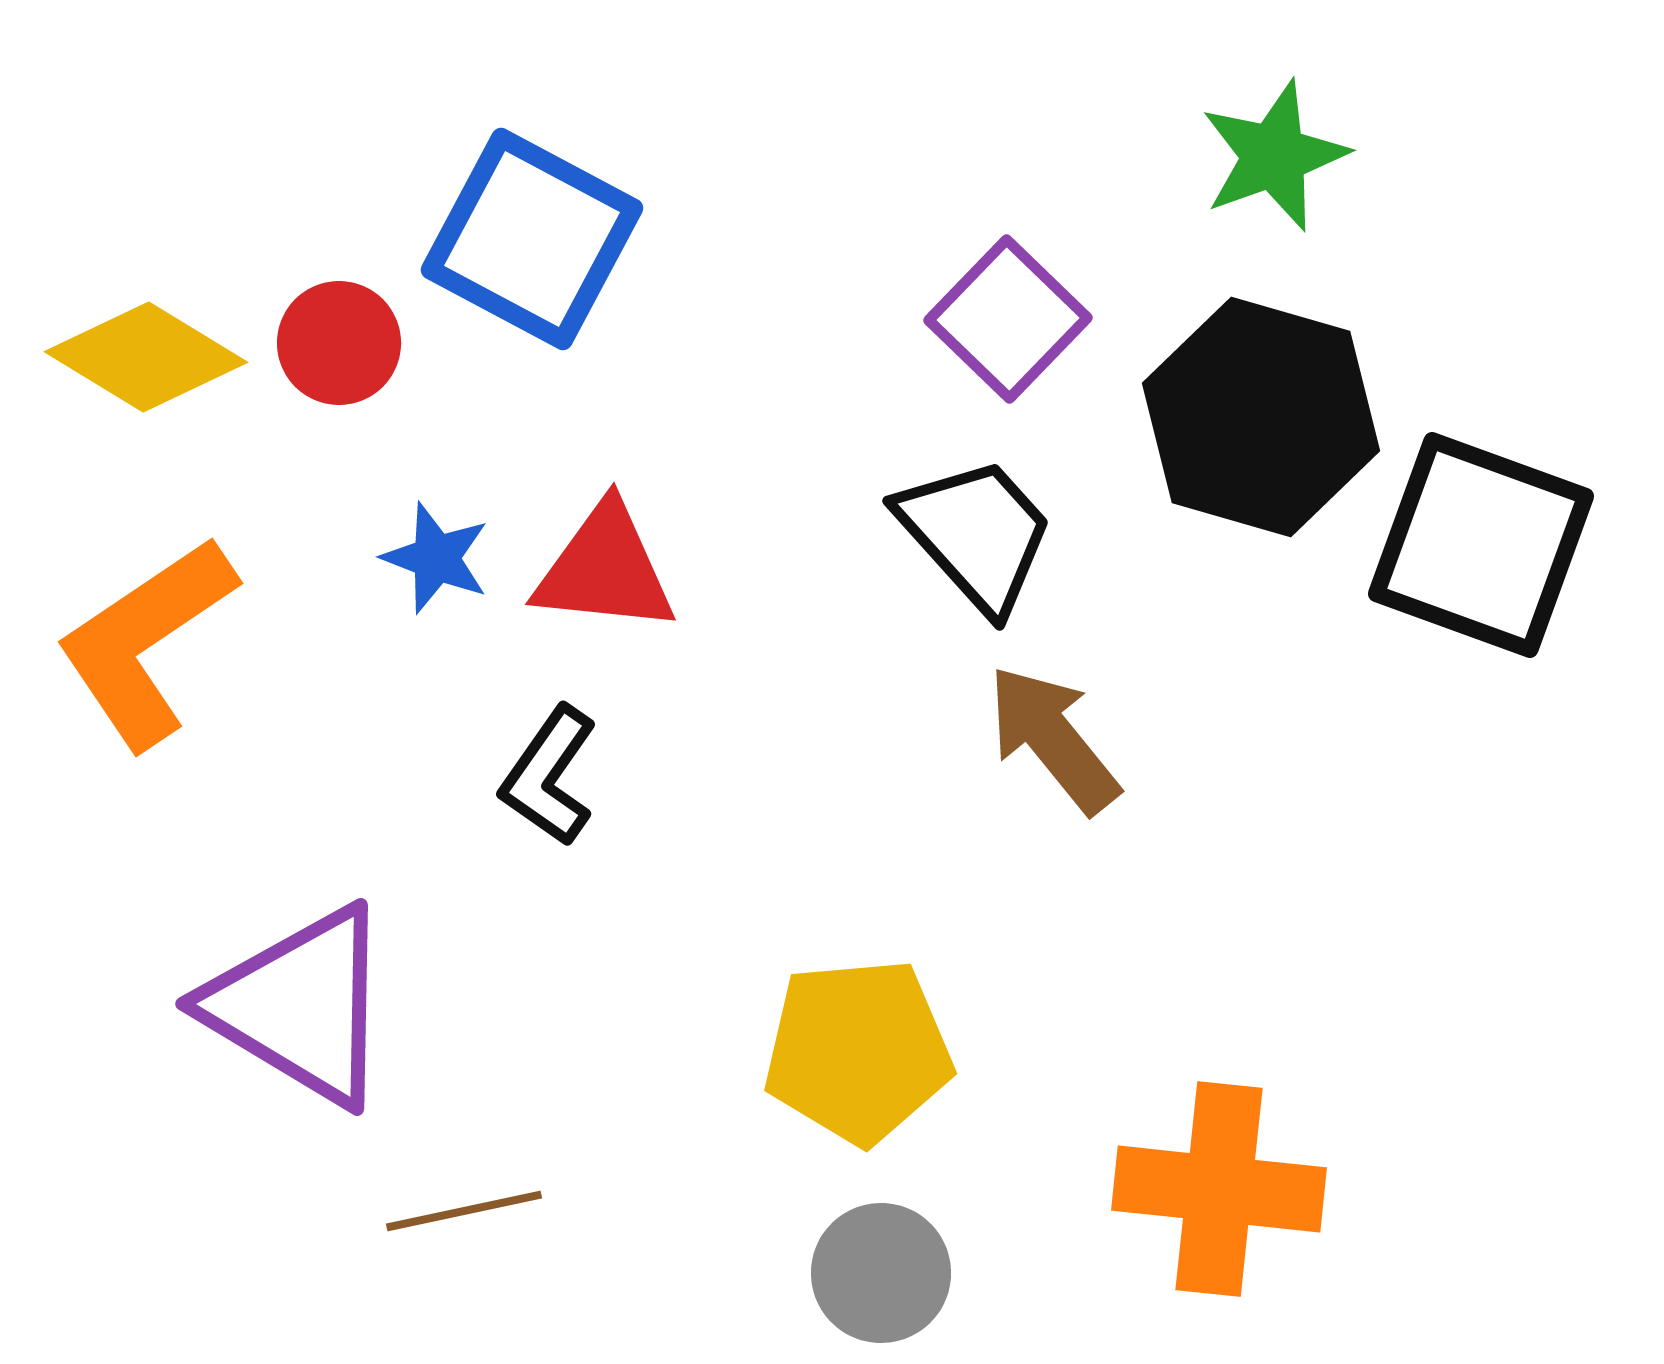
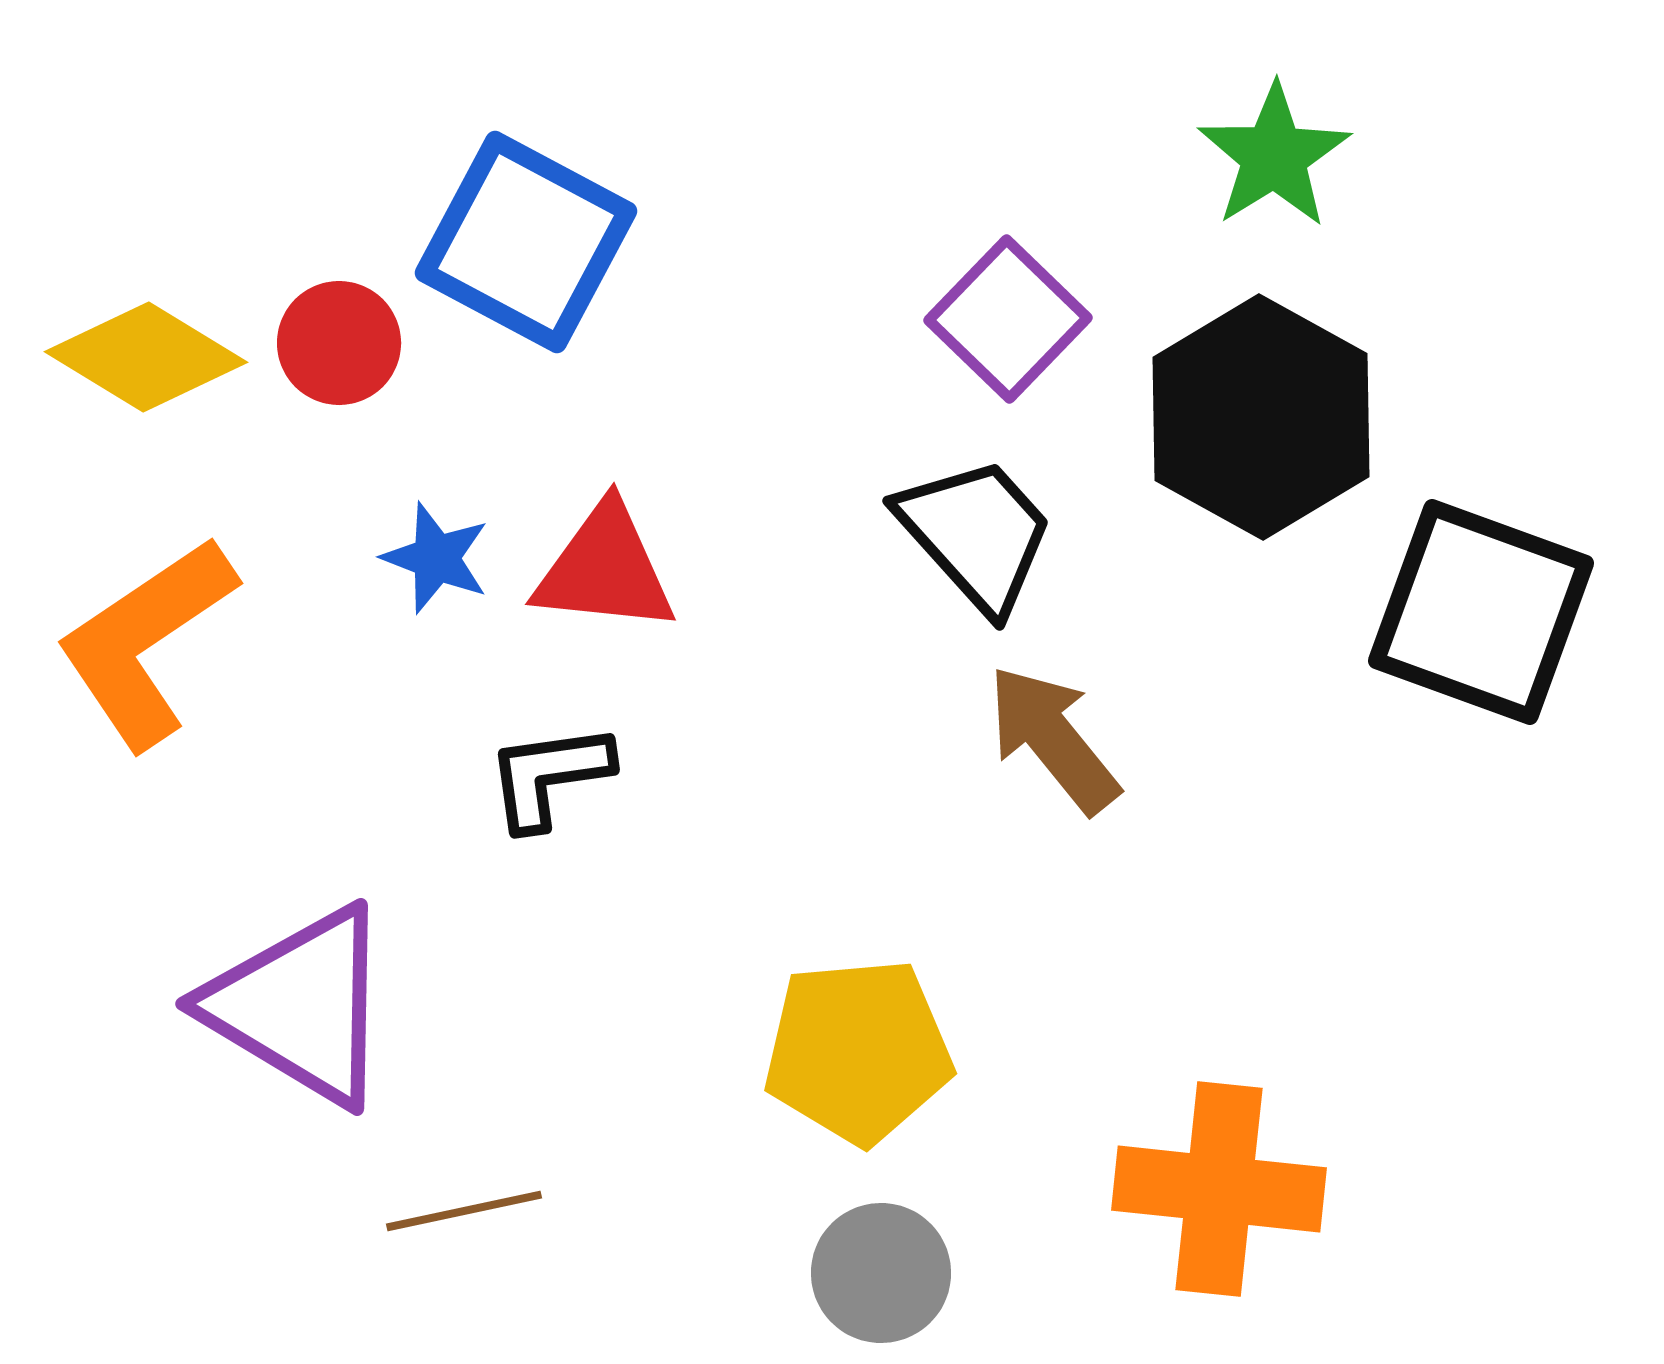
green star: rotated 12 degrees counterclockwise
blue square: moved 6 px left, 3 px down
black hexagon: rotated 13 degrees clockwise
black square: moved 67 px down
black L-shape: rotated 47 degrees clockwise
